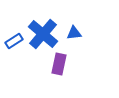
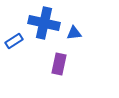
blue cross: moved 1 px right, 11 px up; rotated 28 degrees counterclockwise
